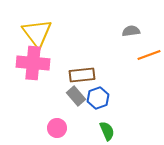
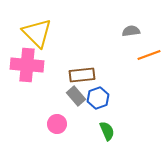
yellow triangle: rotated 8 degrees counterclockwise
pink cross: moved 6 px left, 2 px down
pink circle: moved 4 px up
